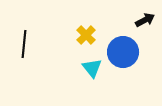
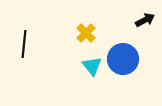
yellow cross: moved 2 px up
blue circle: moved 7 px down
cyan triangle: moved 2 px up
